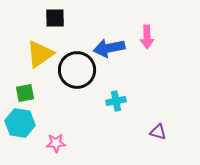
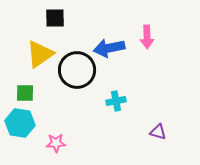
green square: rotated 12 degrees clockwise
